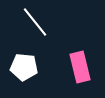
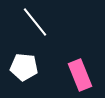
pink rectangle: moved 8 px down; rotated 8 degrees counterclockwise
